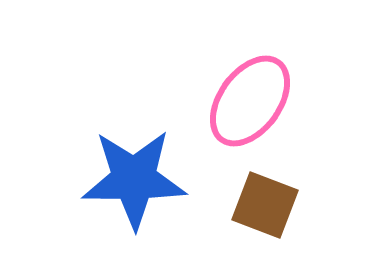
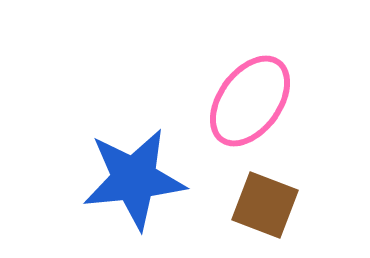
blue star: rotated 6 degrees counterclockwise
